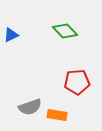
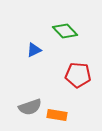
blue triangle: moved 23 px right, 15 px down
red pentagon: moved 1 px right, 7 px up; rotated 10 degrees clockwise
